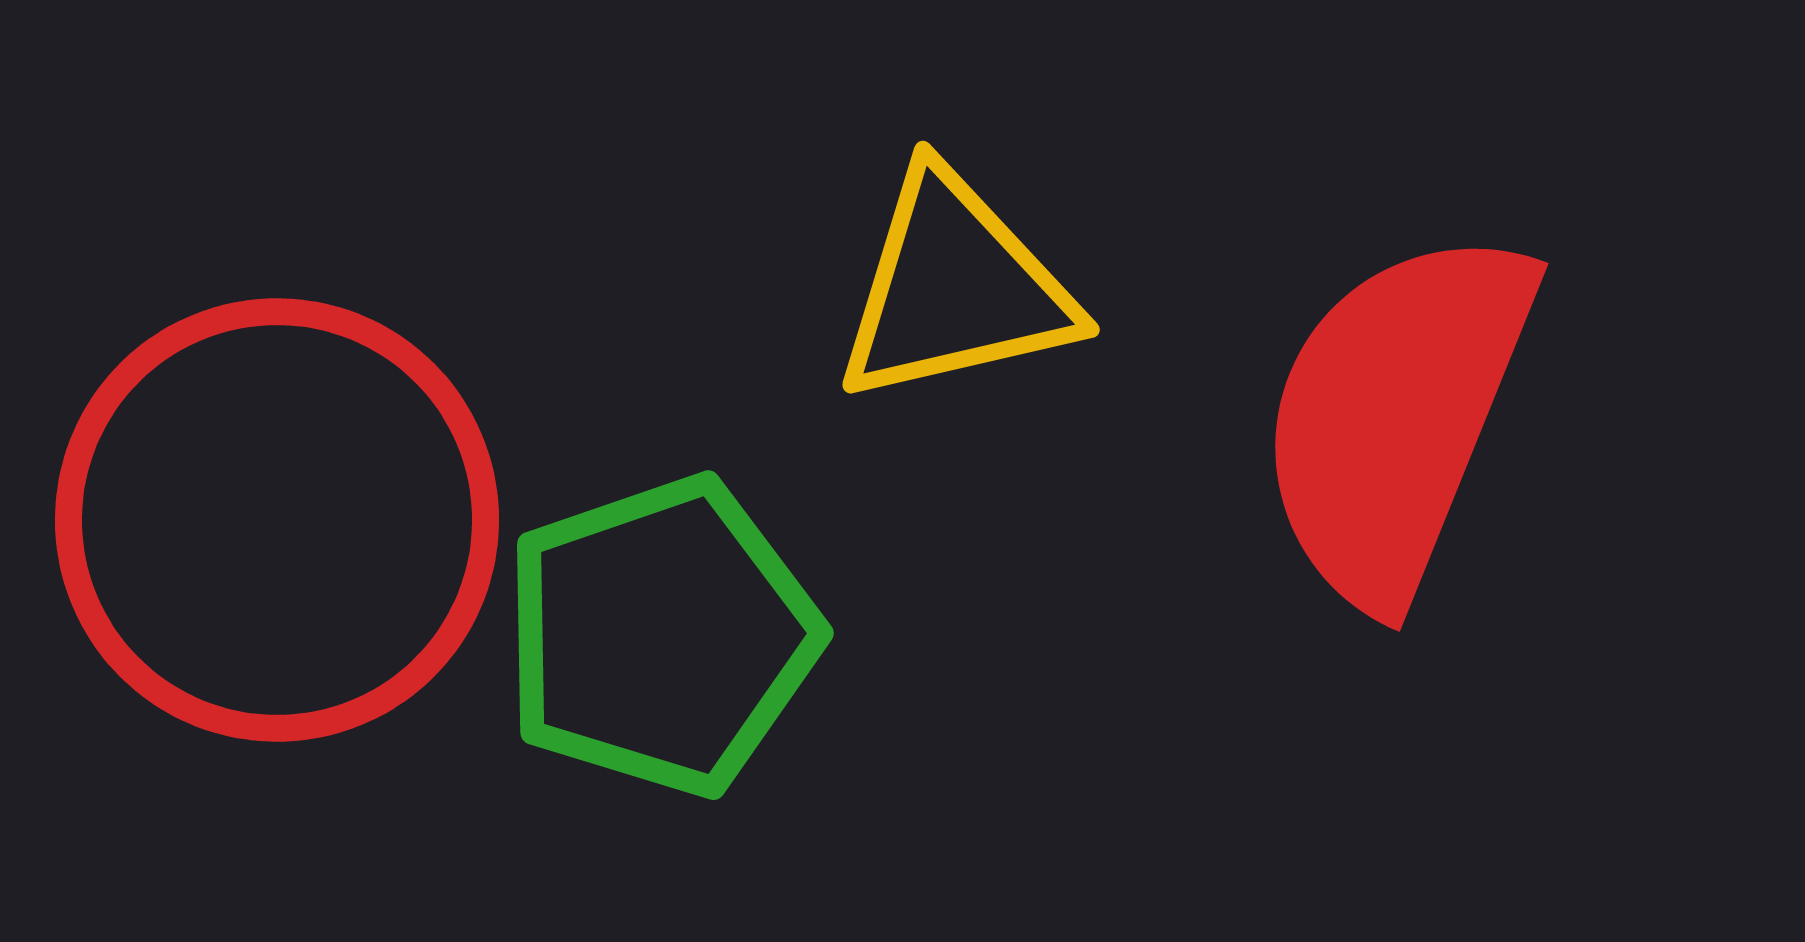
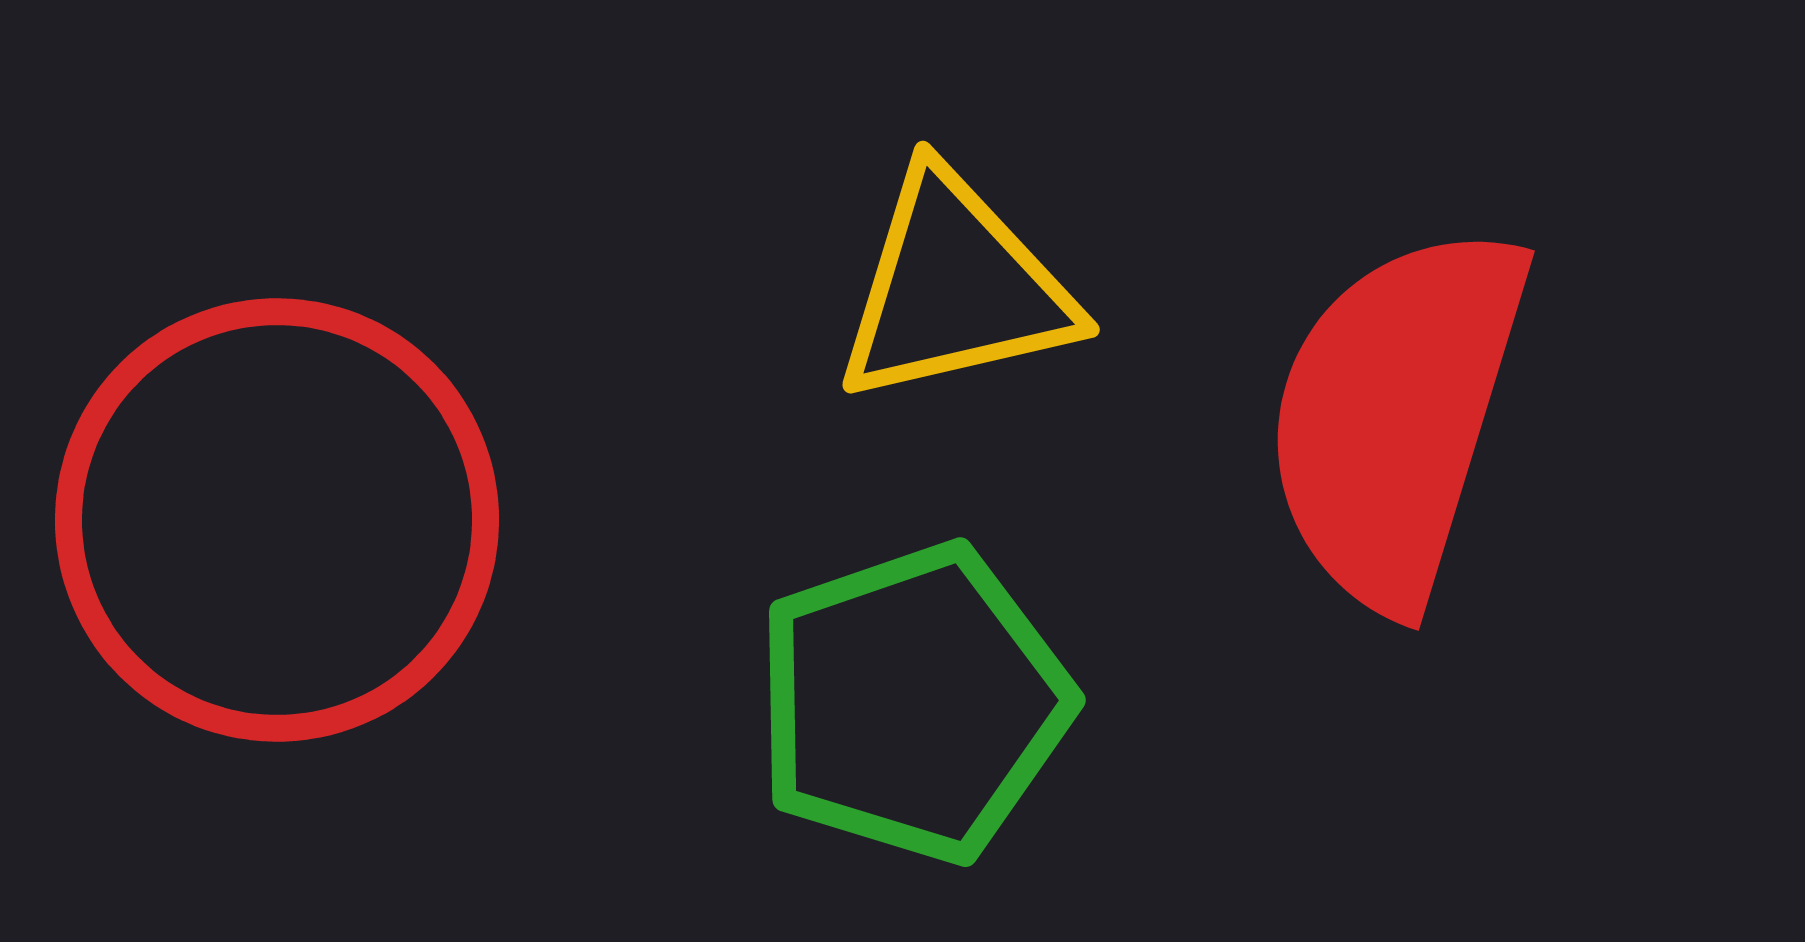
red semicircle: rotated 5 degrees counterclockwise
green pentagon: moved 252 px right, 67 px down
